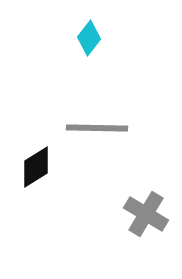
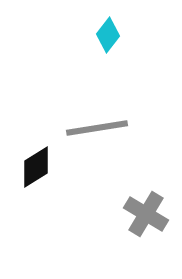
cyan diamond: moved 19 px right, 3 px up
gray line: rotated 10 degrees counterclockwise
